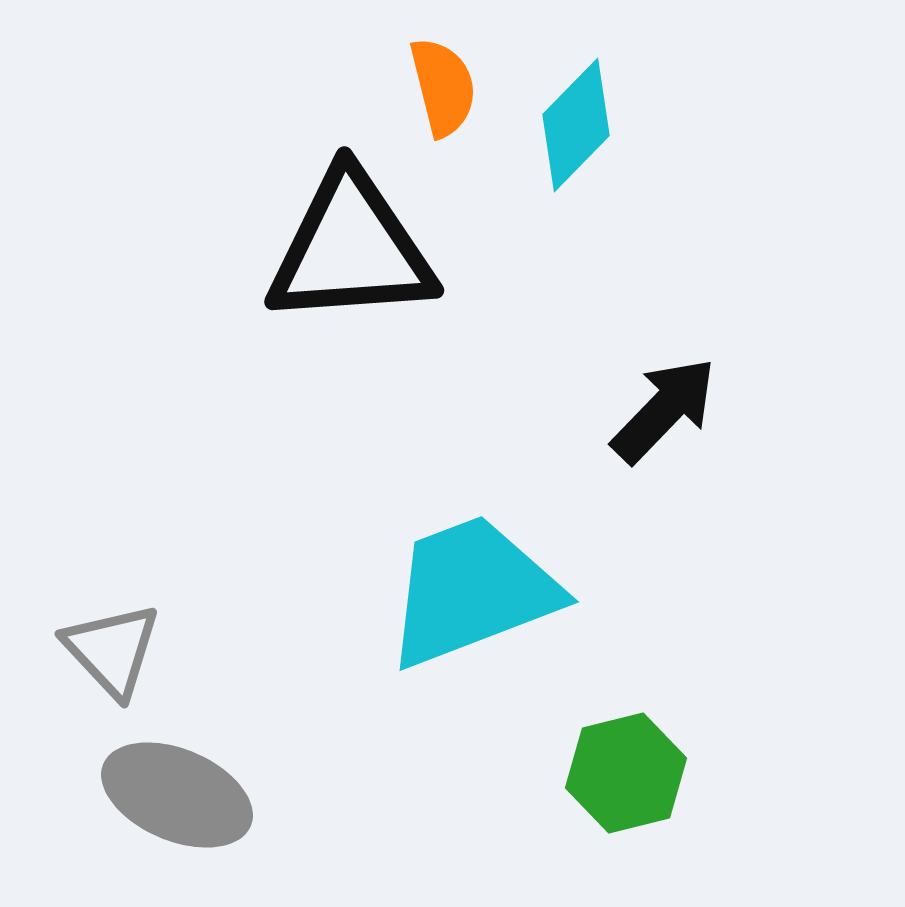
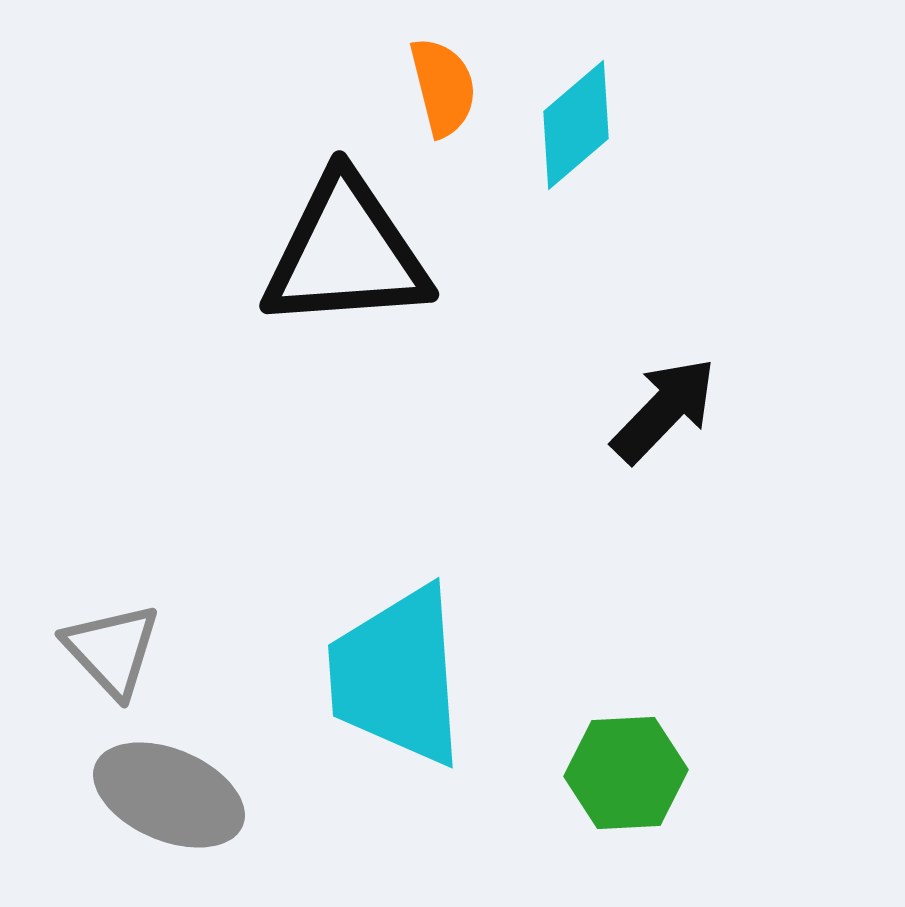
cyan diamond: rotated 5 degrees clockwise
black triangle: moved 5 px left, 4 px down
cyan trapezoid: moved 75 px left, 85 px down; rotated 73 degrees counterclockwise
green hexagon: rotated 11 degrees clockwise
gray ellipse: moved 8 px left
